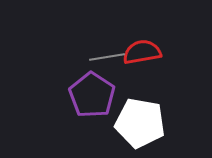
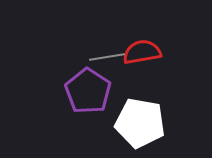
purple pentagon: moved 4 px left, 4 px up
